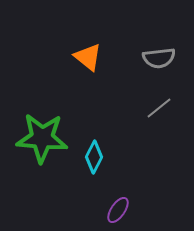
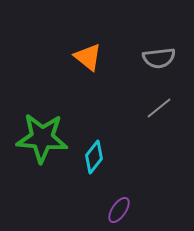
cyan diamond: rotated 12 degrees clockwise
purple ellipse: moved 1 px right
